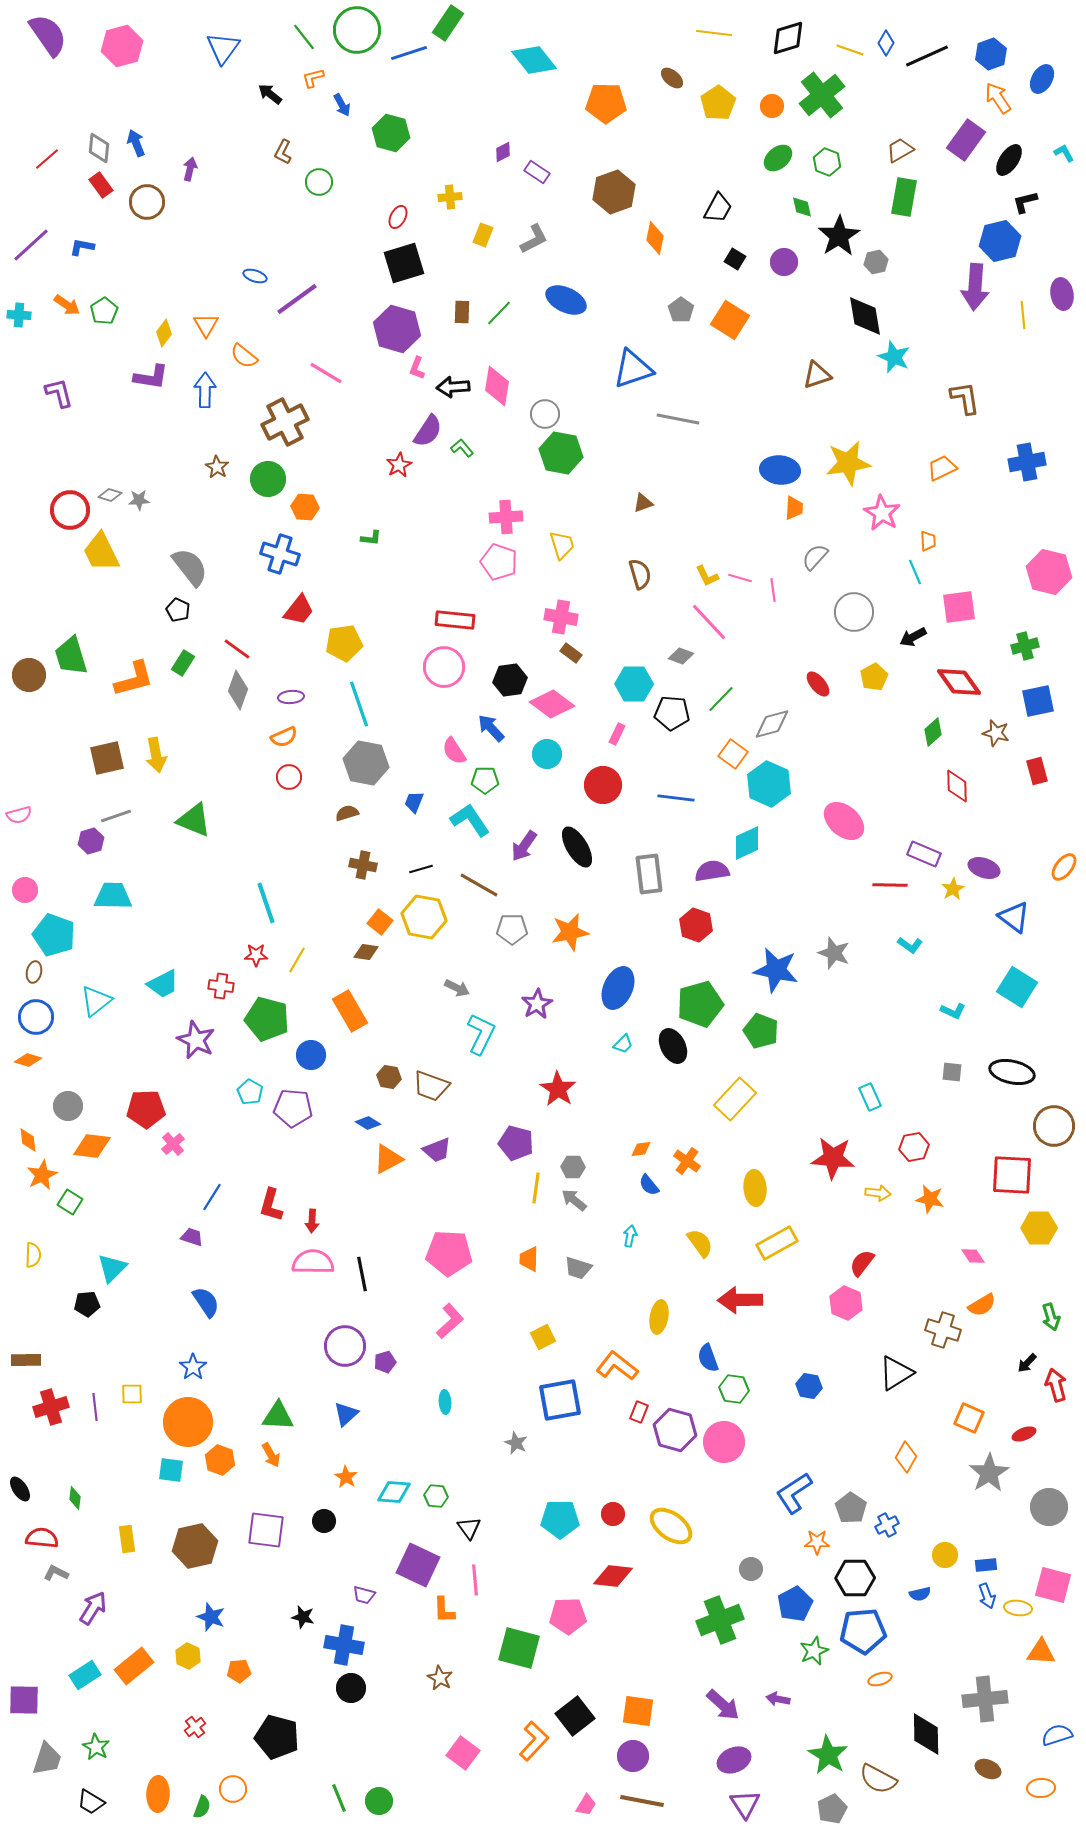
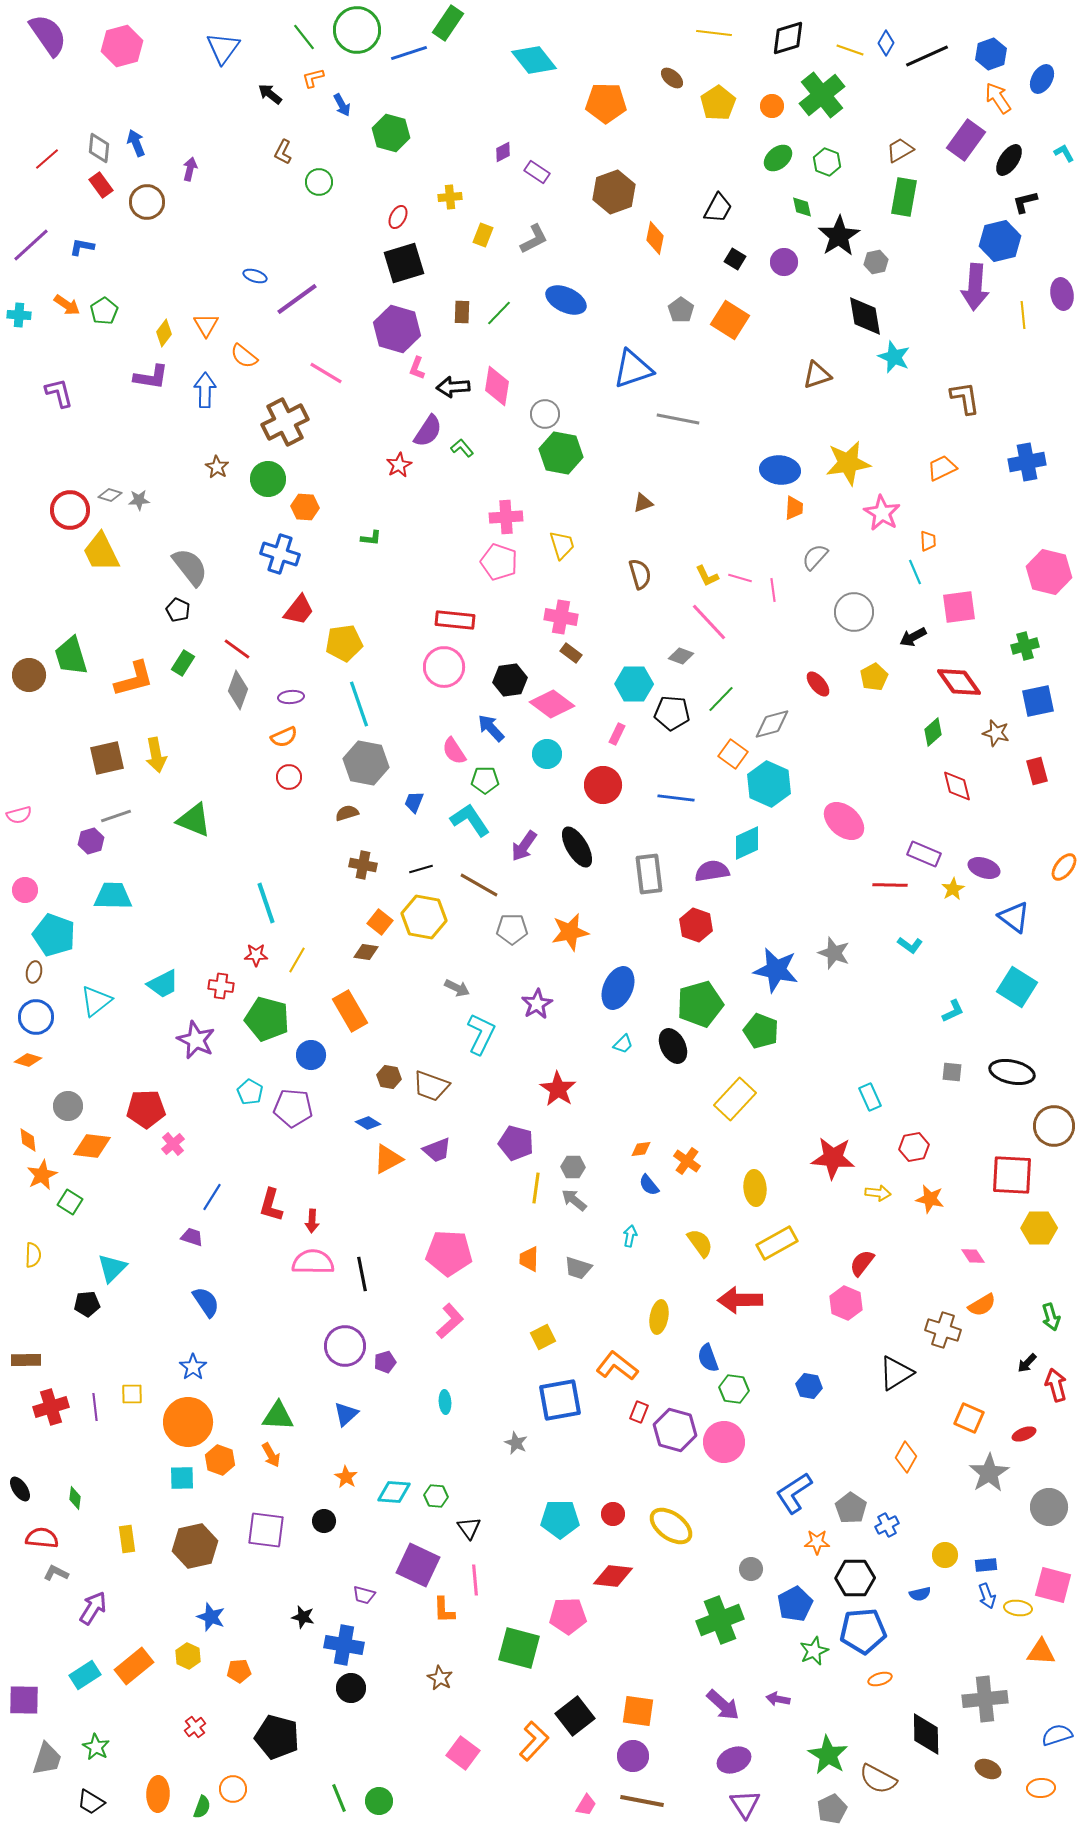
red diamond at (957, 786): rotated 12 degrees counterclockwise
cyan L-shape at (953, 1011): rotated 50 degrees counterclockwise
cyan square at (171, 1470): moved 11 px right, 8 px down; rotated 8 degrees counterclockwise
